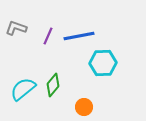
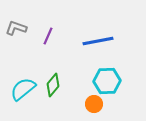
blue line: moved 19 px right, 5 px down
cyan hexagon: moved 4 px right, 18 px down
orange circle: moved 10 px right, 3 px up
